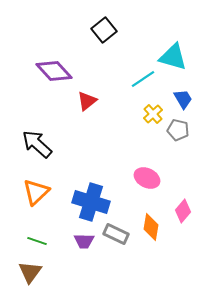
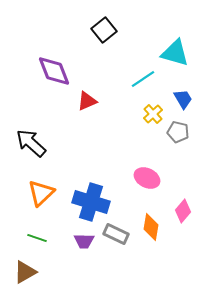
cyan triangle: moved 2 px right, 4 px up
purple diamond: rotated 21 degrees clockwise
red triangle: rotated 15 degrees clockwise
gray pentagon: moved 2 px down
black arrow: moved 6 px left, 1 px up
orange triangle: moved 5 px right, 1 px down
green line: moved 3 px up
brown triangle: moved 5 px left; rotated 25 degrees clockwise
